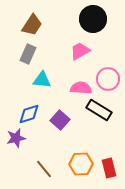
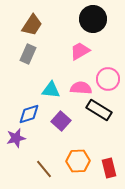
cyan triangle: moved 9 px right, 10 px down
purple square: moved 1 px right, 1 px down
orange hexagon: moved 3 px left, 3 px up
